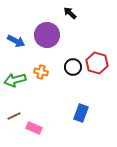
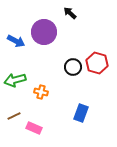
purple circle: moved 3 px left, 3 px up
orange cross: moved 20 px down
